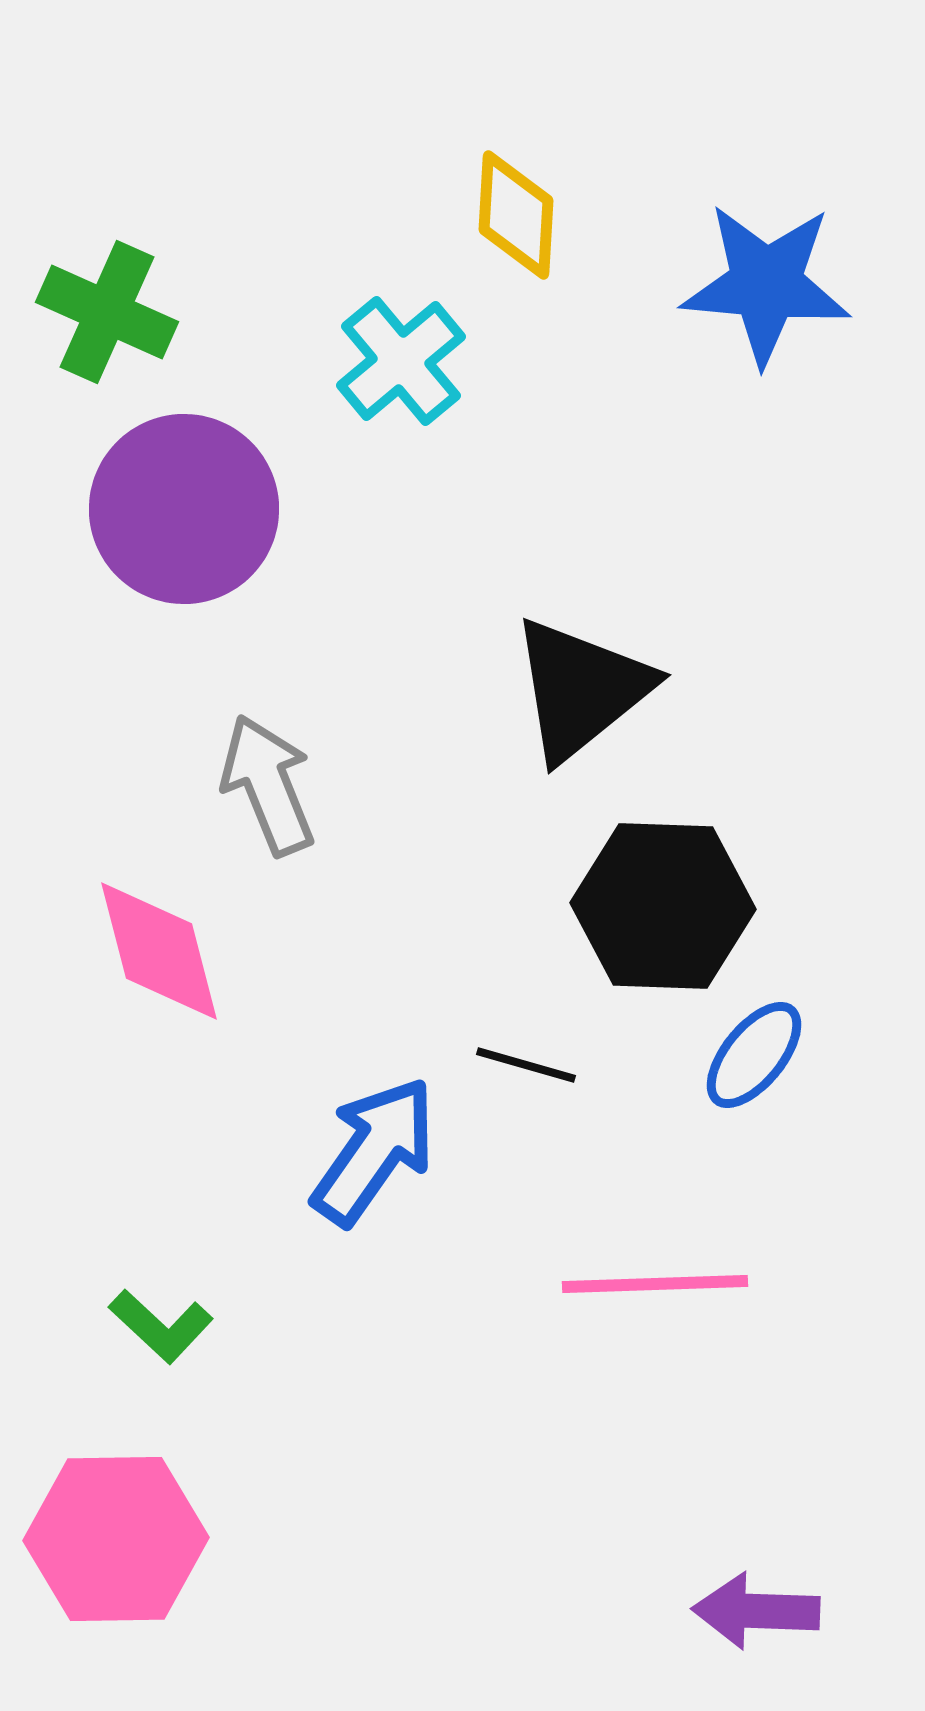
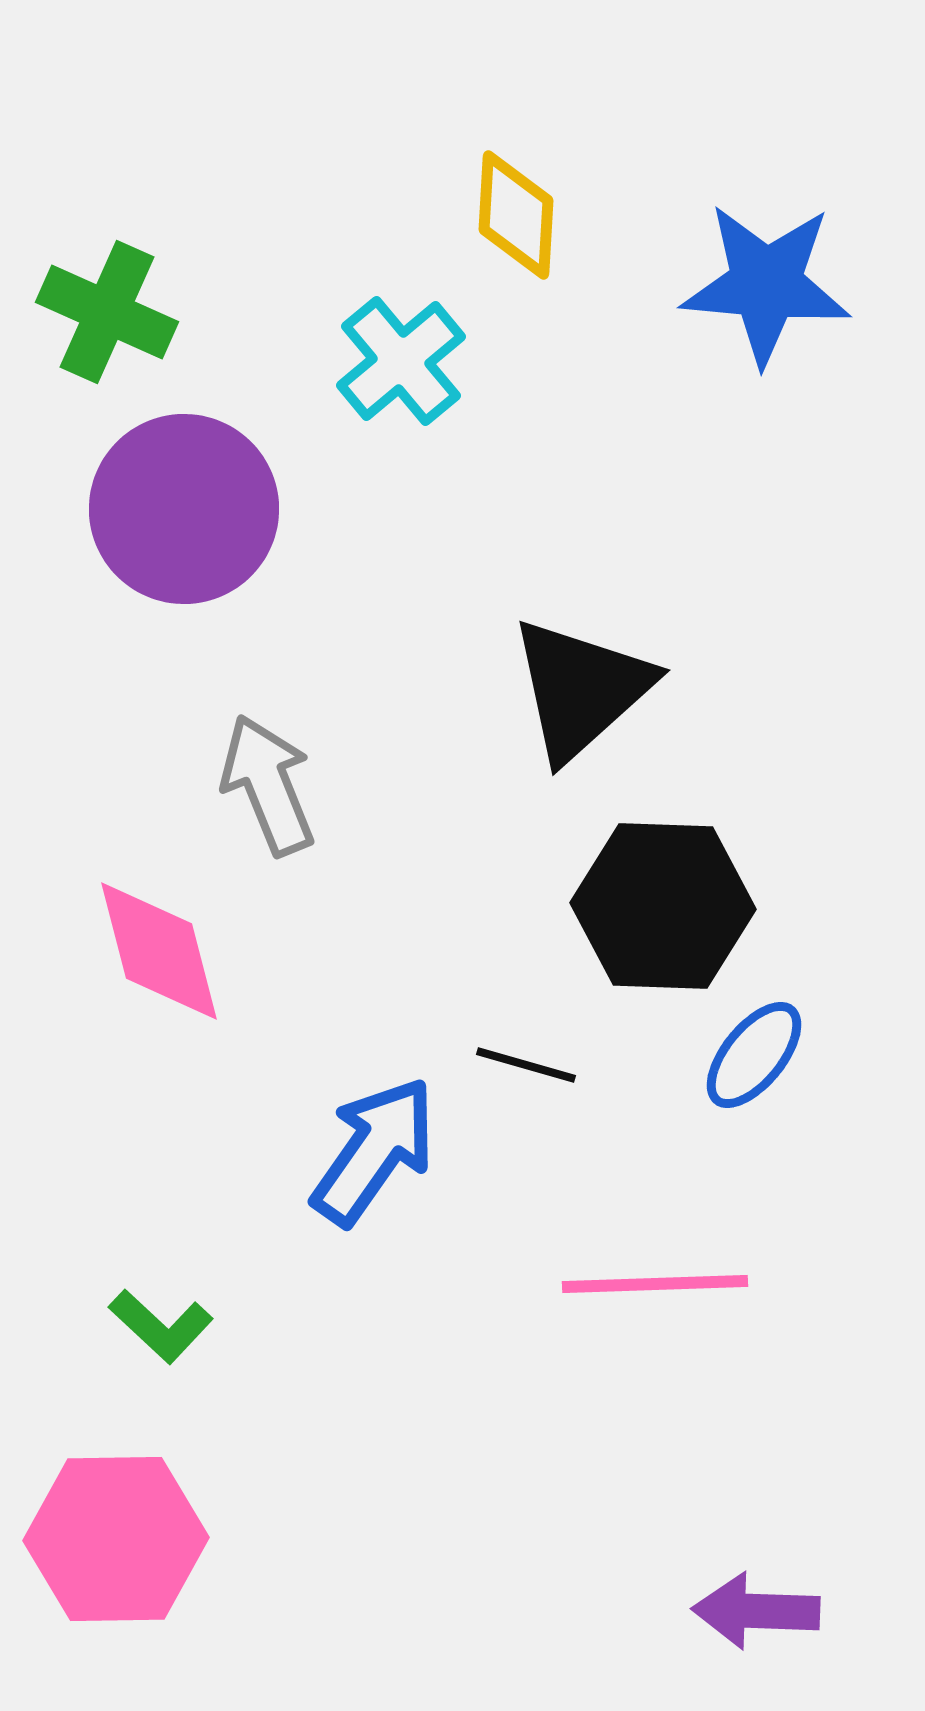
black triangle: rotated 3 degrees counterclockwise
